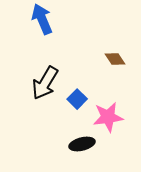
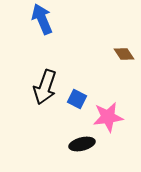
brown diamond: moved 9 px right, 5 px up
black arrow: moved 4 px down; rotated 12 degrees counterclockwise
blue square: rotated 18 degrees counterclockwise
